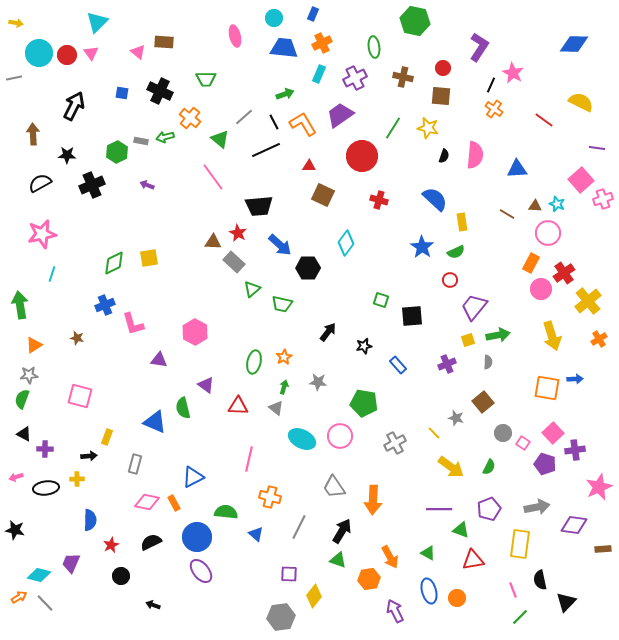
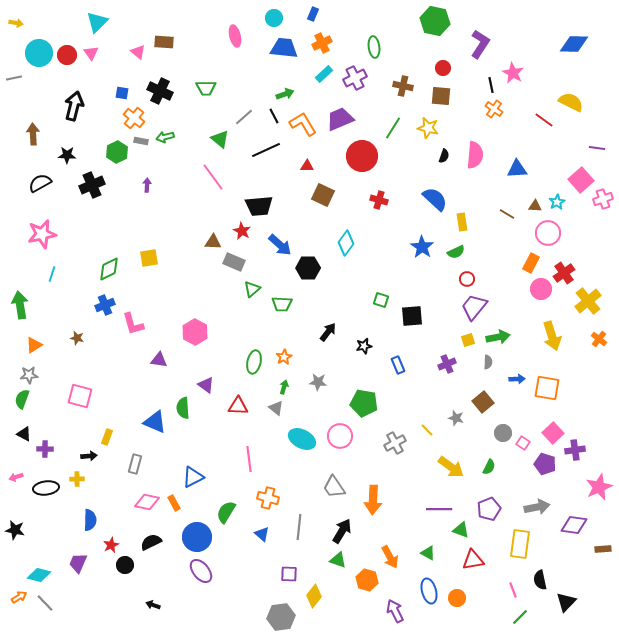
green hexagon at (415, 21): moved 20 px right
purple L-shape at (479, 47): moved 1 px right, 3 px up
cyan rectangle at (319, 74): moved 5 px right; rotated 24 degrees clockwise
brown cross at (403, 77): moved 9 px down
green trapezoid at (206, 79): moved 9 px down
black line at (491, 85): rotated 35 degrees counterclockwise
yellow semicircle at (581, 102): moved 10 px left
black arrow at (74, 106): rotated 12 degrees counterclockwise
purple trapezoid at (340, 115): moved 4 px down; rotated 12 degrees clockwise
orange cross at (190, 118): moved 56 px left
black line at (274, 122): moved 6 px up
red triangle at (309, 166): moved 2 px left
purple arrow at (147, 185): rotated 72 degrees clockwise
cyan star at (557, 204): moved 2 px up; rotated 21 degrees clockwise
red star at (238, 233): moved 4 px right, 2 px up
gray rectangle at (234, 262): rotated 20 degrees counterclockwise
green diamond at (114, 263): moved 5 px left, 6 px down
red circle at (450, 280): moved 17 px right, 1 px up
green trapezoid at (282, 304): rotated 10 degrees counterclockwise
green arrow at (498, 335): moved 2 px down
orange cross at (599, 339): rotated 21 degrees counterclockwise
blue rectangle at (398, 365): rotated 18 degrees clockwise
blue arrow at (575, 379): moved 58 px left
green semicircle at (183, 408): rotated 10 degrees clockwise
yellow line at (434, 433): moved 7 px left, 3 px up
pink line at (249, 459): rotated 20 degrees counterclockwise
orange cross at (270, 497): moved 2 px left, 1 px down
green semicircle at (226, 512): rotated 65 degrees counterclockwise
gray line at (299, 527): rotated 20 degrees counterclockwise
blue triangle at (256, 534): moved 6 px right
purple trapezoid at (71, 563): moved 7 px right
black circle at (121, 576): moved 4 px right, 11 px up
orange hexagon at (369, 579): moved 2 px left, 1 px down; rotated 25 degrees clockwise
